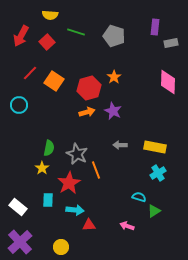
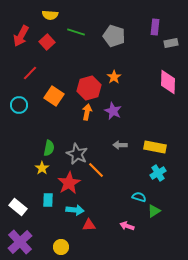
orange square: moved 15 px down
orange arrow: rotated 63 degrees counterclockwise
orange line: rotated 24 degrees counterclockwise
